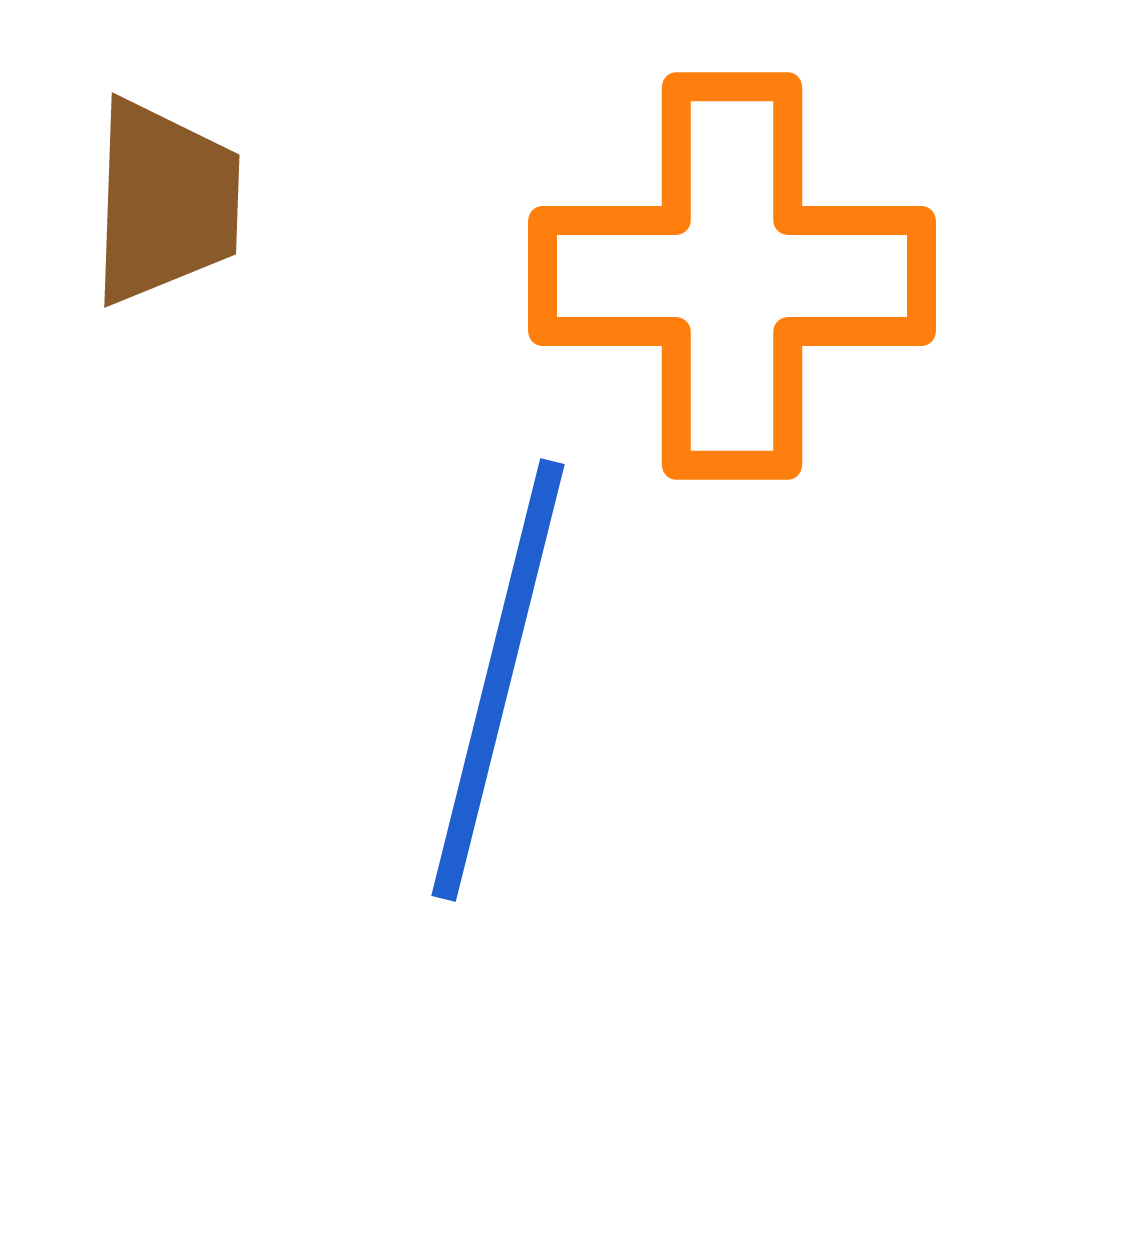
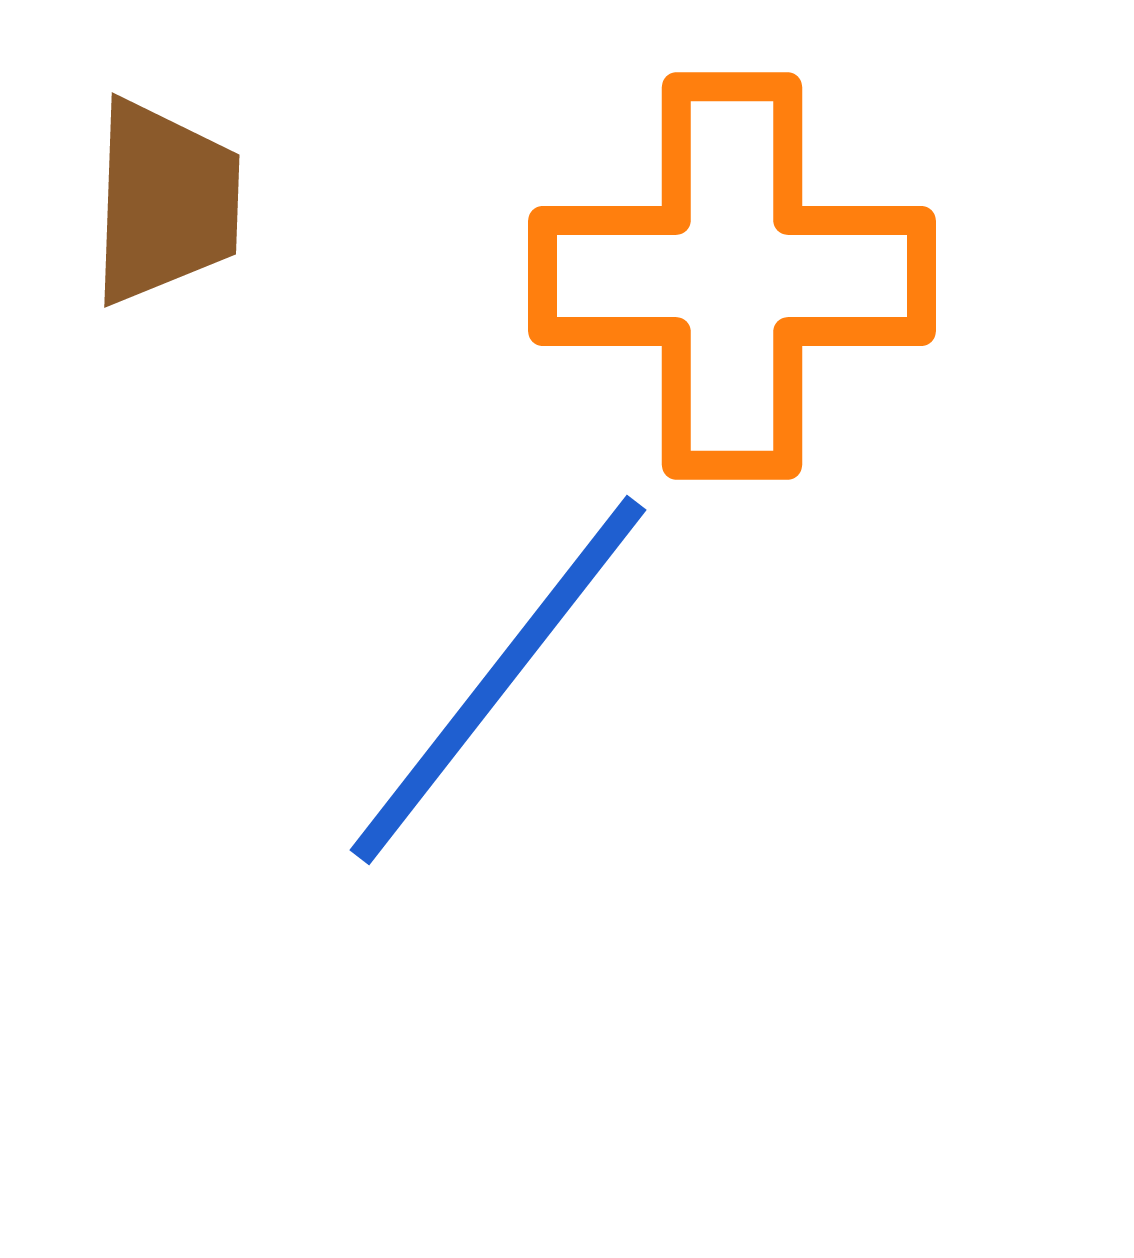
blue line: rotated 24 degrees clockwise
